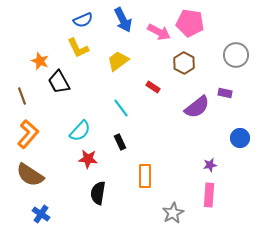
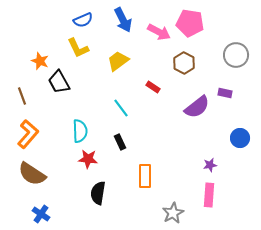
cyan semicircle: rotated 45 degrees counterclockwise
brown semicircle: moved 2 px right, 1 px up
